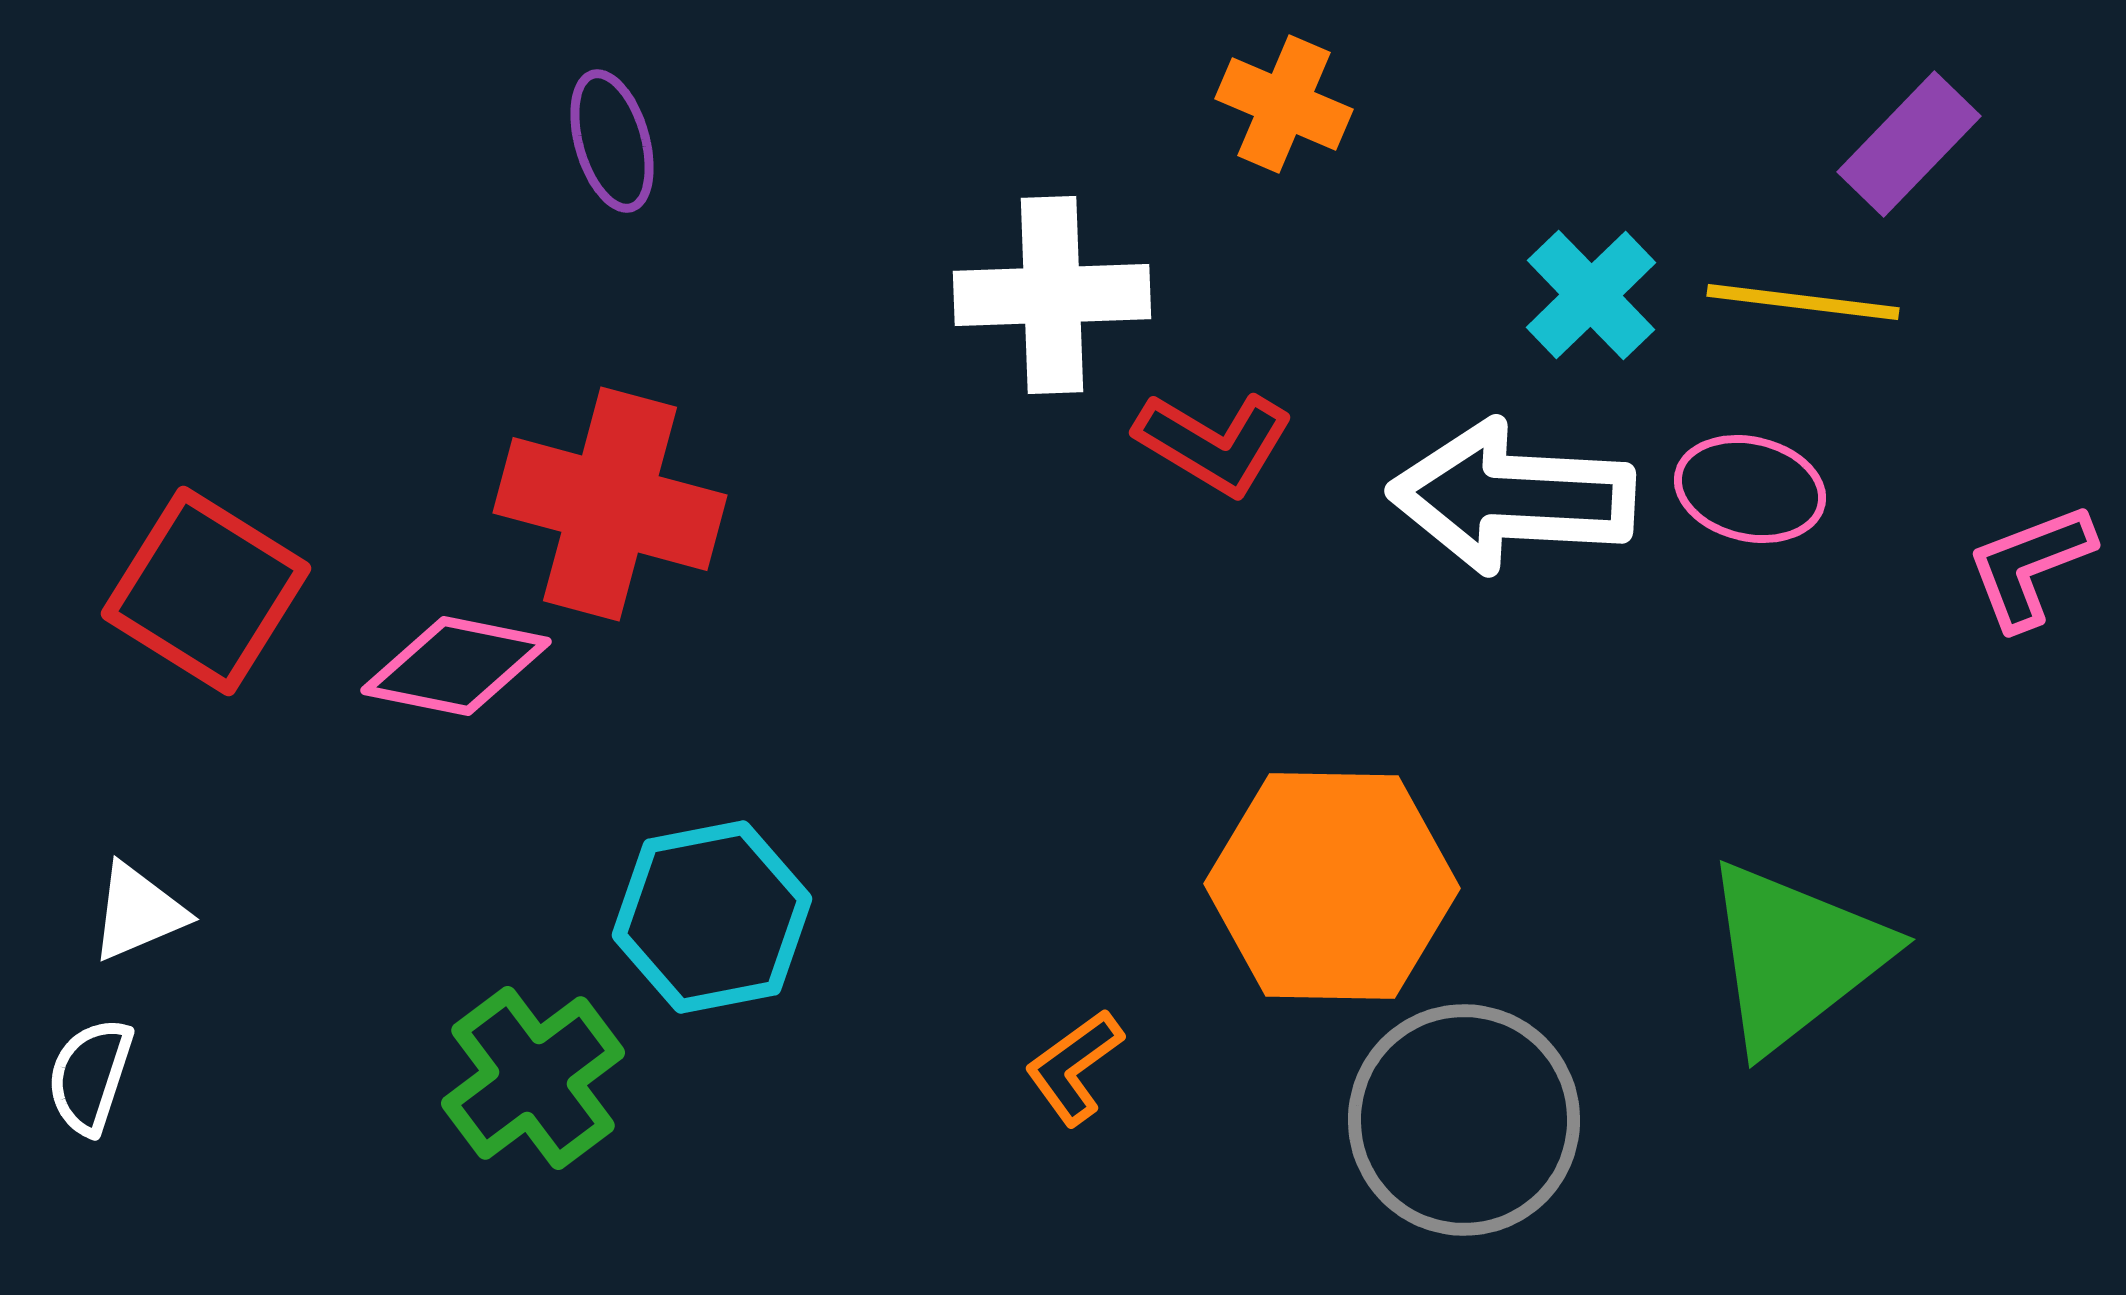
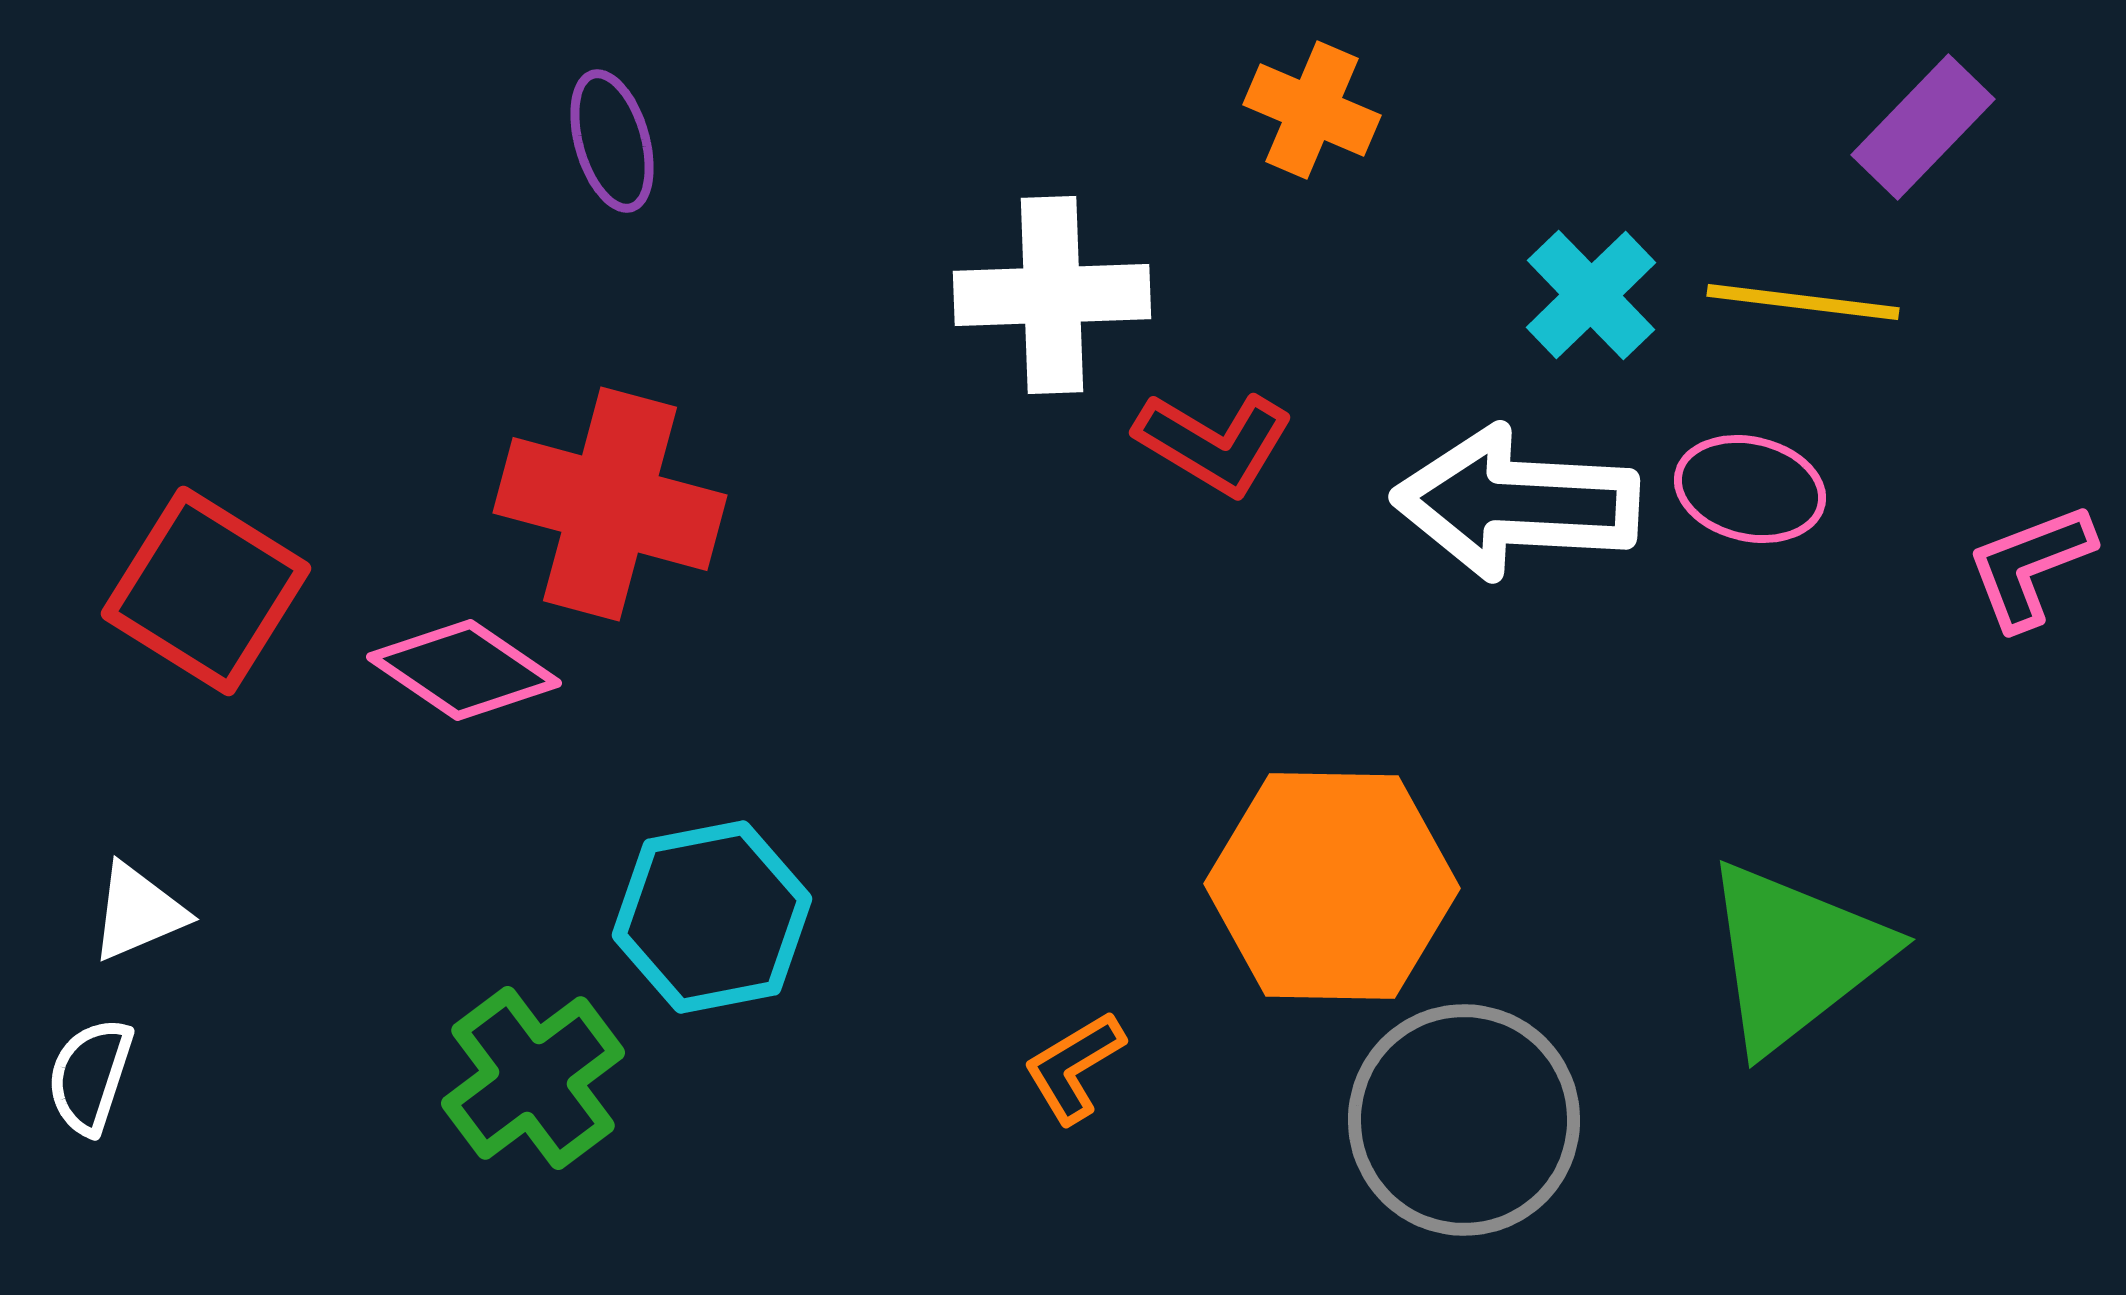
orange cross: moved 28 px right, 6 px down
purple rectangle: moved 14 px right, 17 px up
white arrow: moved 4 px right, 6 px down
pink diamond: moved 8 px right, 4 px down; rotated 23 degrees clockwise
orange L-shape: rotated 5 degrees clockwise
